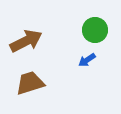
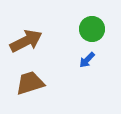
green circle: moved 3 px left, 1 px up
blue arrow: rotated 12 degrees counterclockwise
